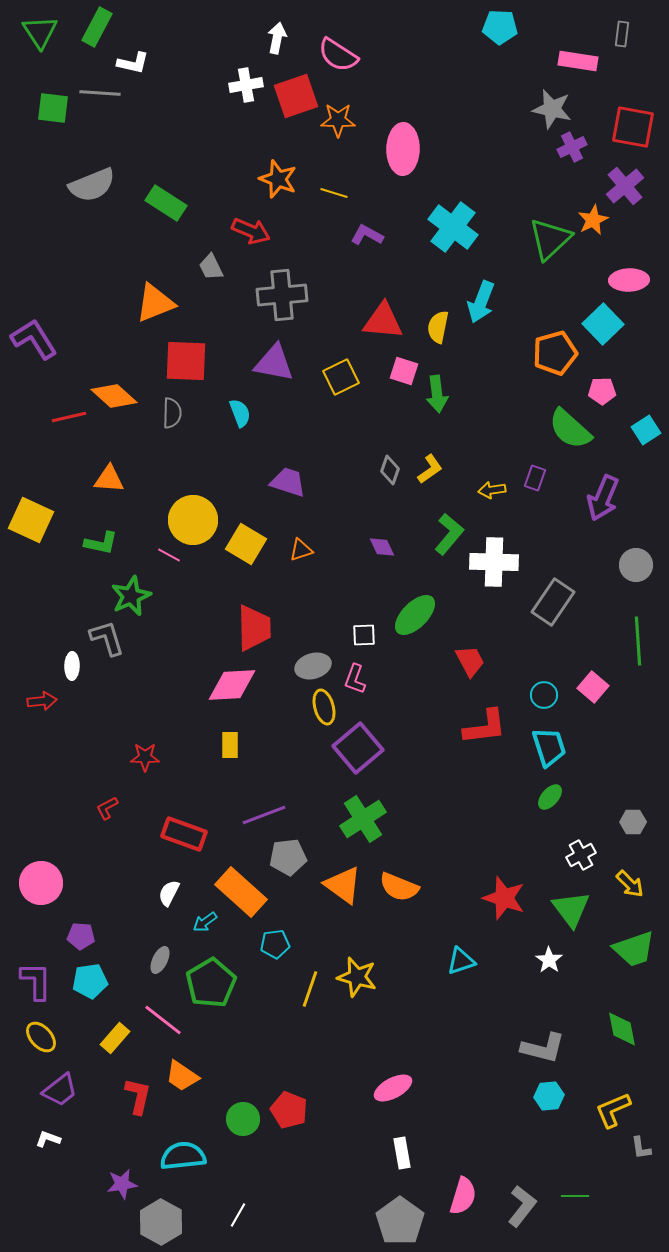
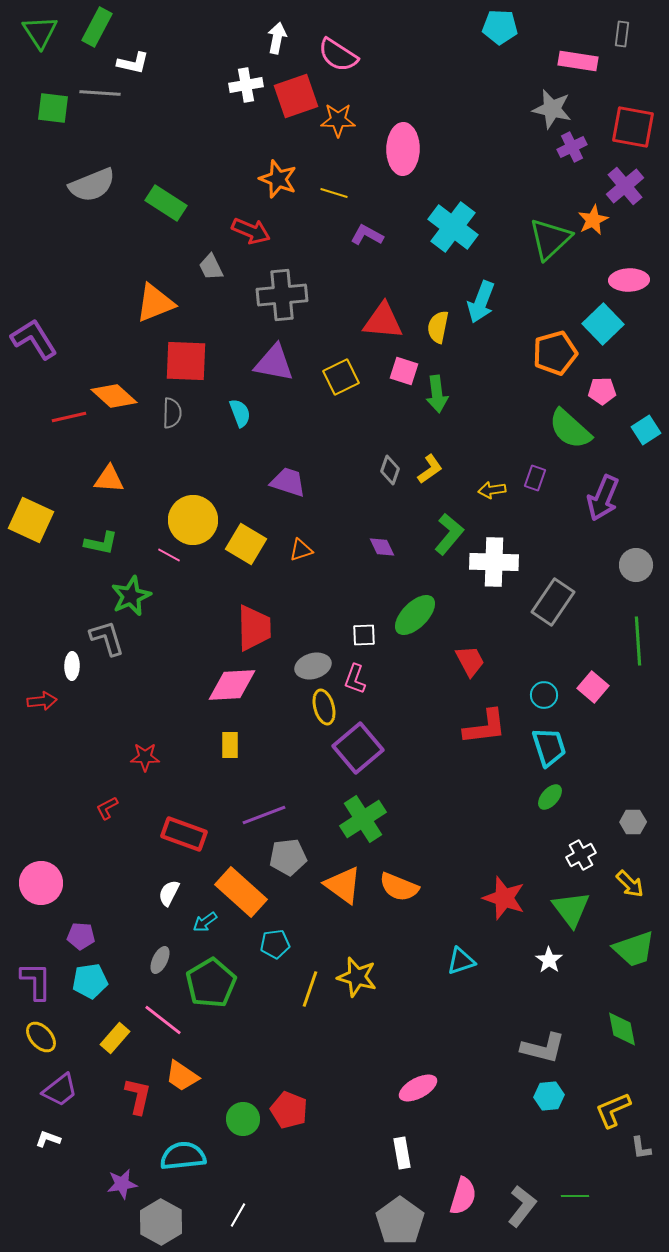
pink ellipse at (393, 1088): moved 25 px right
